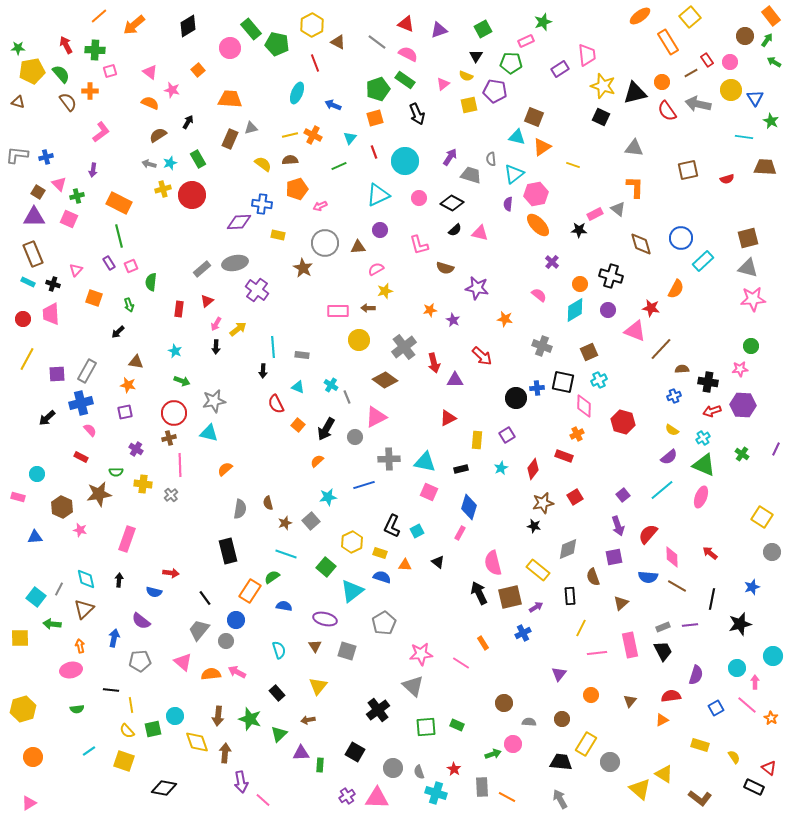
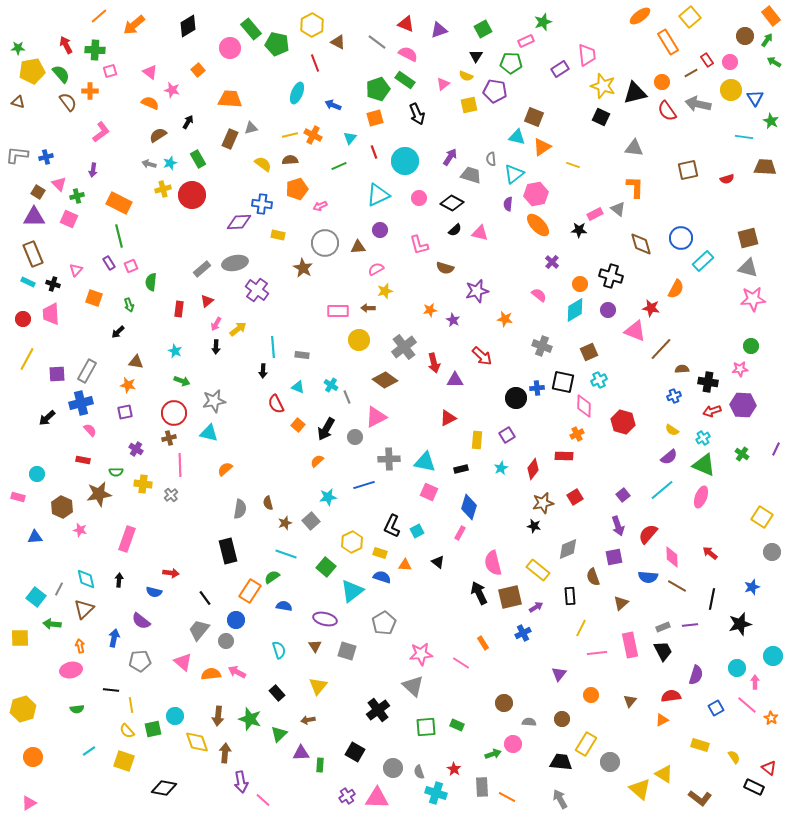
purple star at (477, 288): moved 3 px down; rotated 25 degrees counterclockwise
red rectangle at (564, 456): rotated 18 degrees counterclockwise
red rectangle at (81, 457): moved 2 px right, 3 px down; rotated 16 degrees counterclockwise
